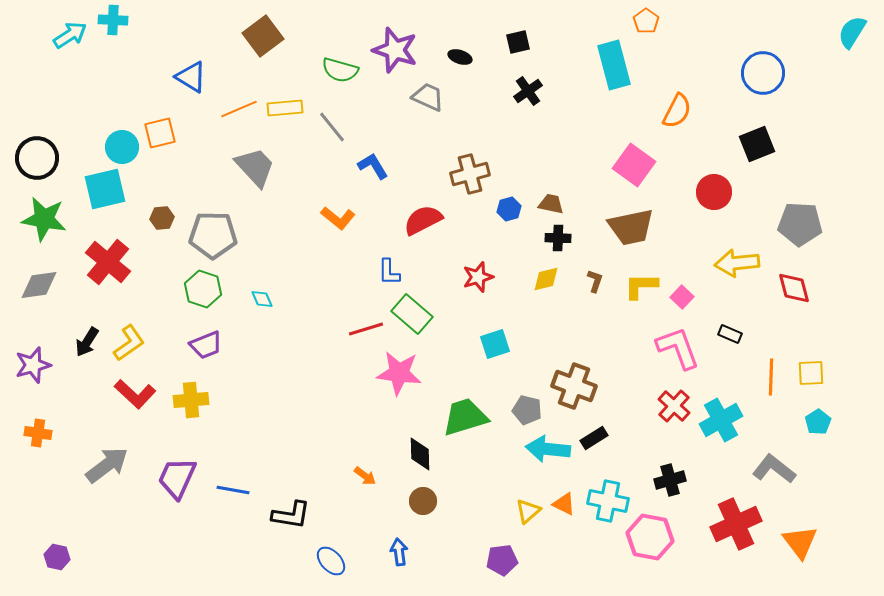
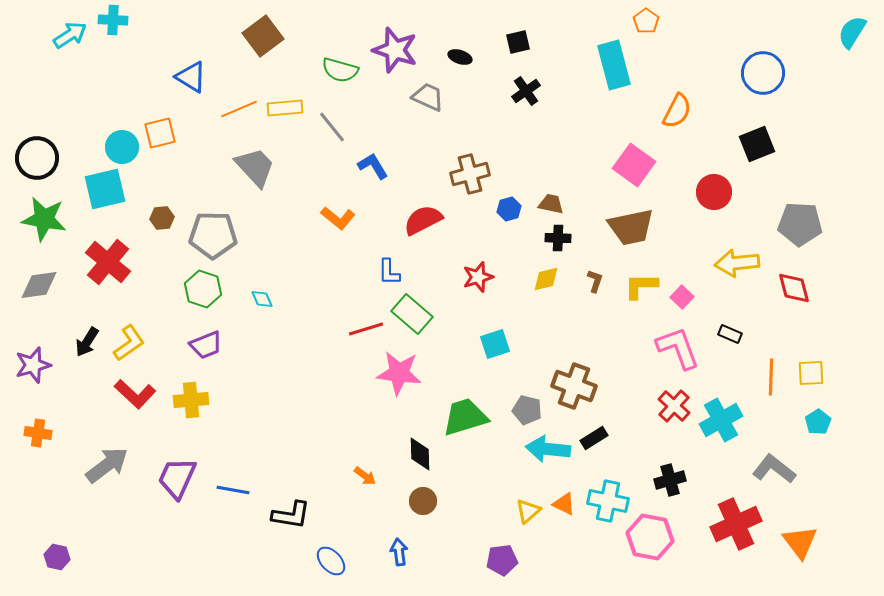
black cross at (528, 91): moved 2 px left
